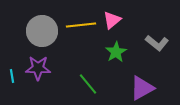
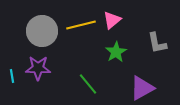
yellow line: rotated 8 degrees counterclockwise
gray L-shape: rotated 40 degrees clockwise
